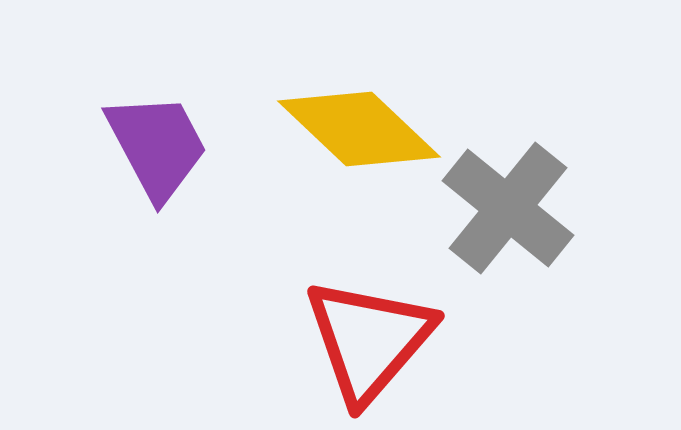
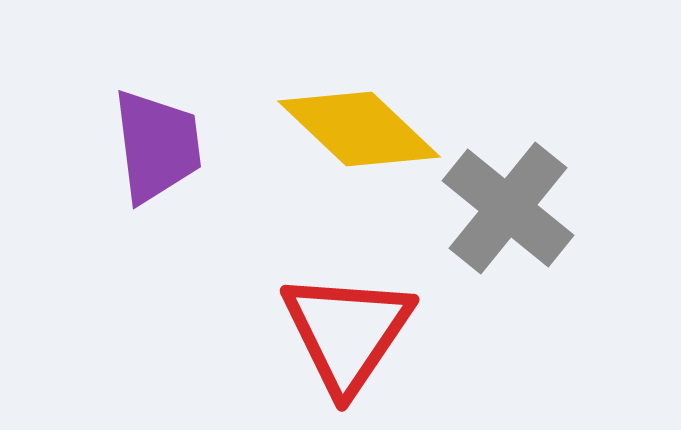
purple trapezoid: rotated 21 degrees clockwise
red triangle: moved 22 px left, 8 px up; rotated 7 degrees counterclockwise
